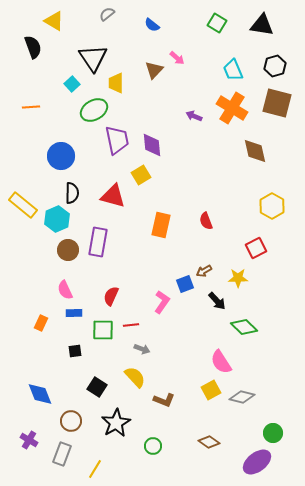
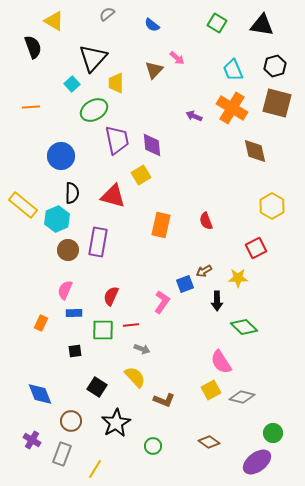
black triangle at (93, 58): rotated 16 degrees clockwise
pink semicircle at (65, 290): rotated 48 degrees clockwise
black arrow at (217, 301): rotated 42 degrees clockwise
purple cross at (29, 440): moved 3 px right
